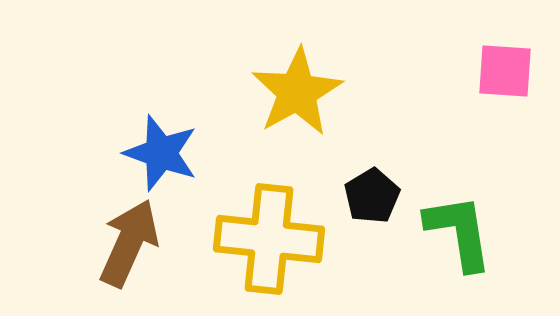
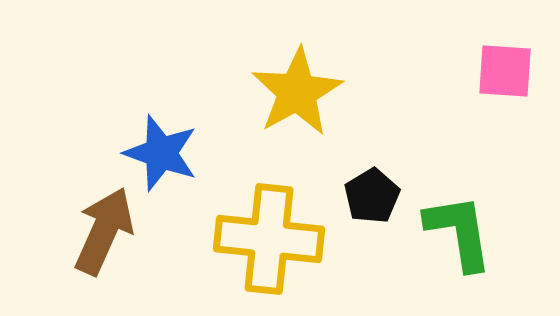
brown arrow: moved 25 px left, 12 px up
